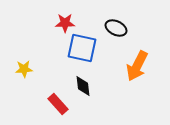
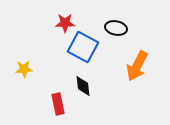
black ellipse: rotated 15 degrees counterclockwise
blue square: moved 1 px right, 1 px up; rotated 16 degrees clockwise
red rectangle: rotated 30 degrees clockwise
